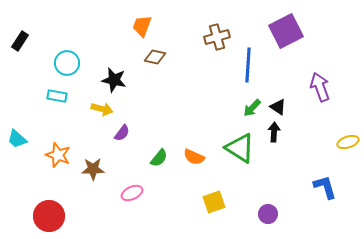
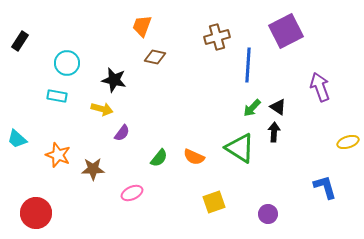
red circle: moved 13 px left, 3 px up
